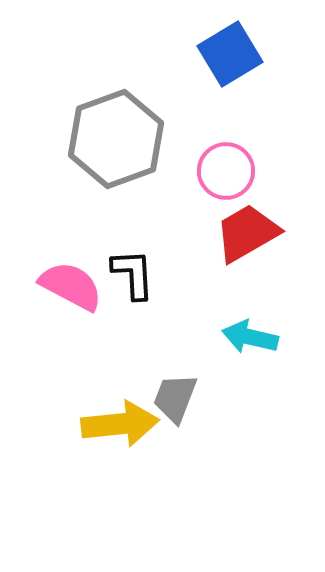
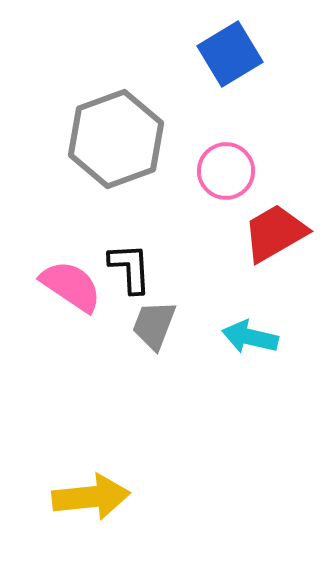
red trapezoid: moved 28 px right
black L-shape: moved 3 px left, 6 px up
pink semicircle: rotated 6 degrees clockwise
gray trapezoid: moved 21 px left, 73 px up
yellow arrow: moved 29 px left, 73 px down
